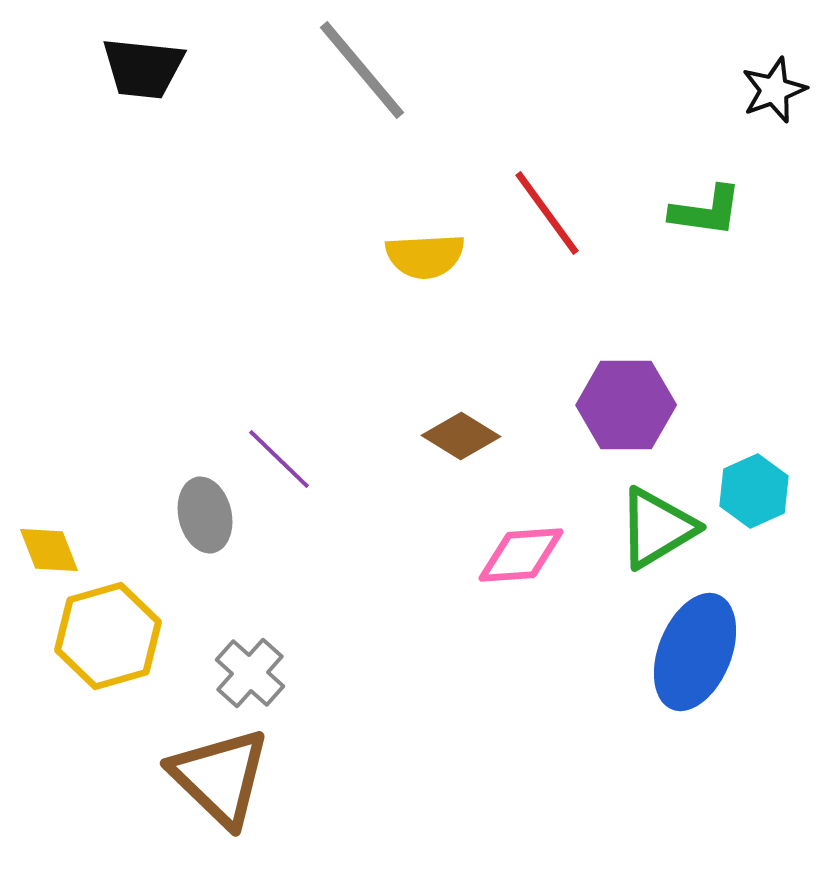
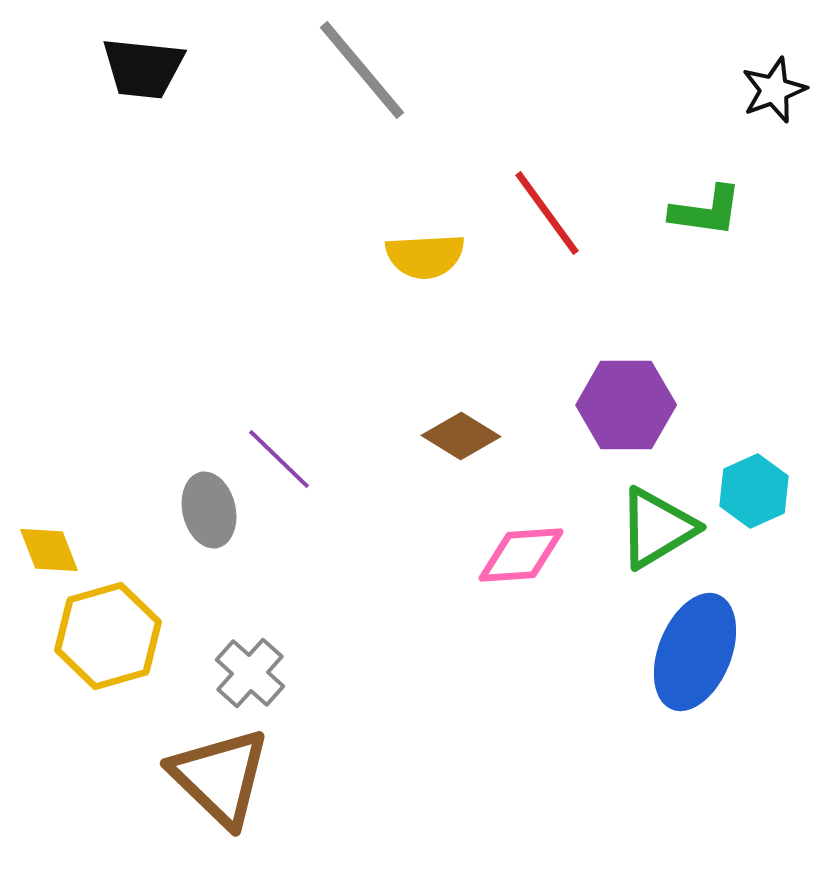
gray ellipse: moved 4 px right, 5 px up
